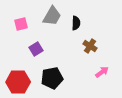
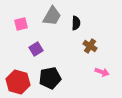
pink arrow: rotated 56 degrees clockwise
black pentagon: moved 2 px left
red hexagon: rotated 15 degrees clockwise
